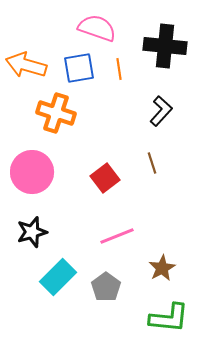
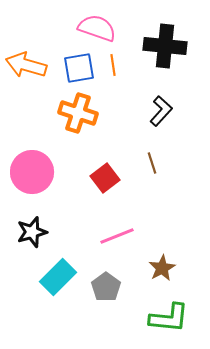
orange line: moved 6 px left, 4 px up
orange cross: moved 22 px right
